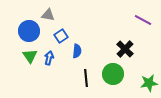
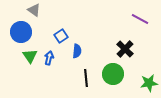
gray triangle: moved 14 px left, 5 px up; rotated 24 degrees clockwise
purple line: moved 3 px left, 1 px up
blue circle: moved 8 px left, 1 px down
